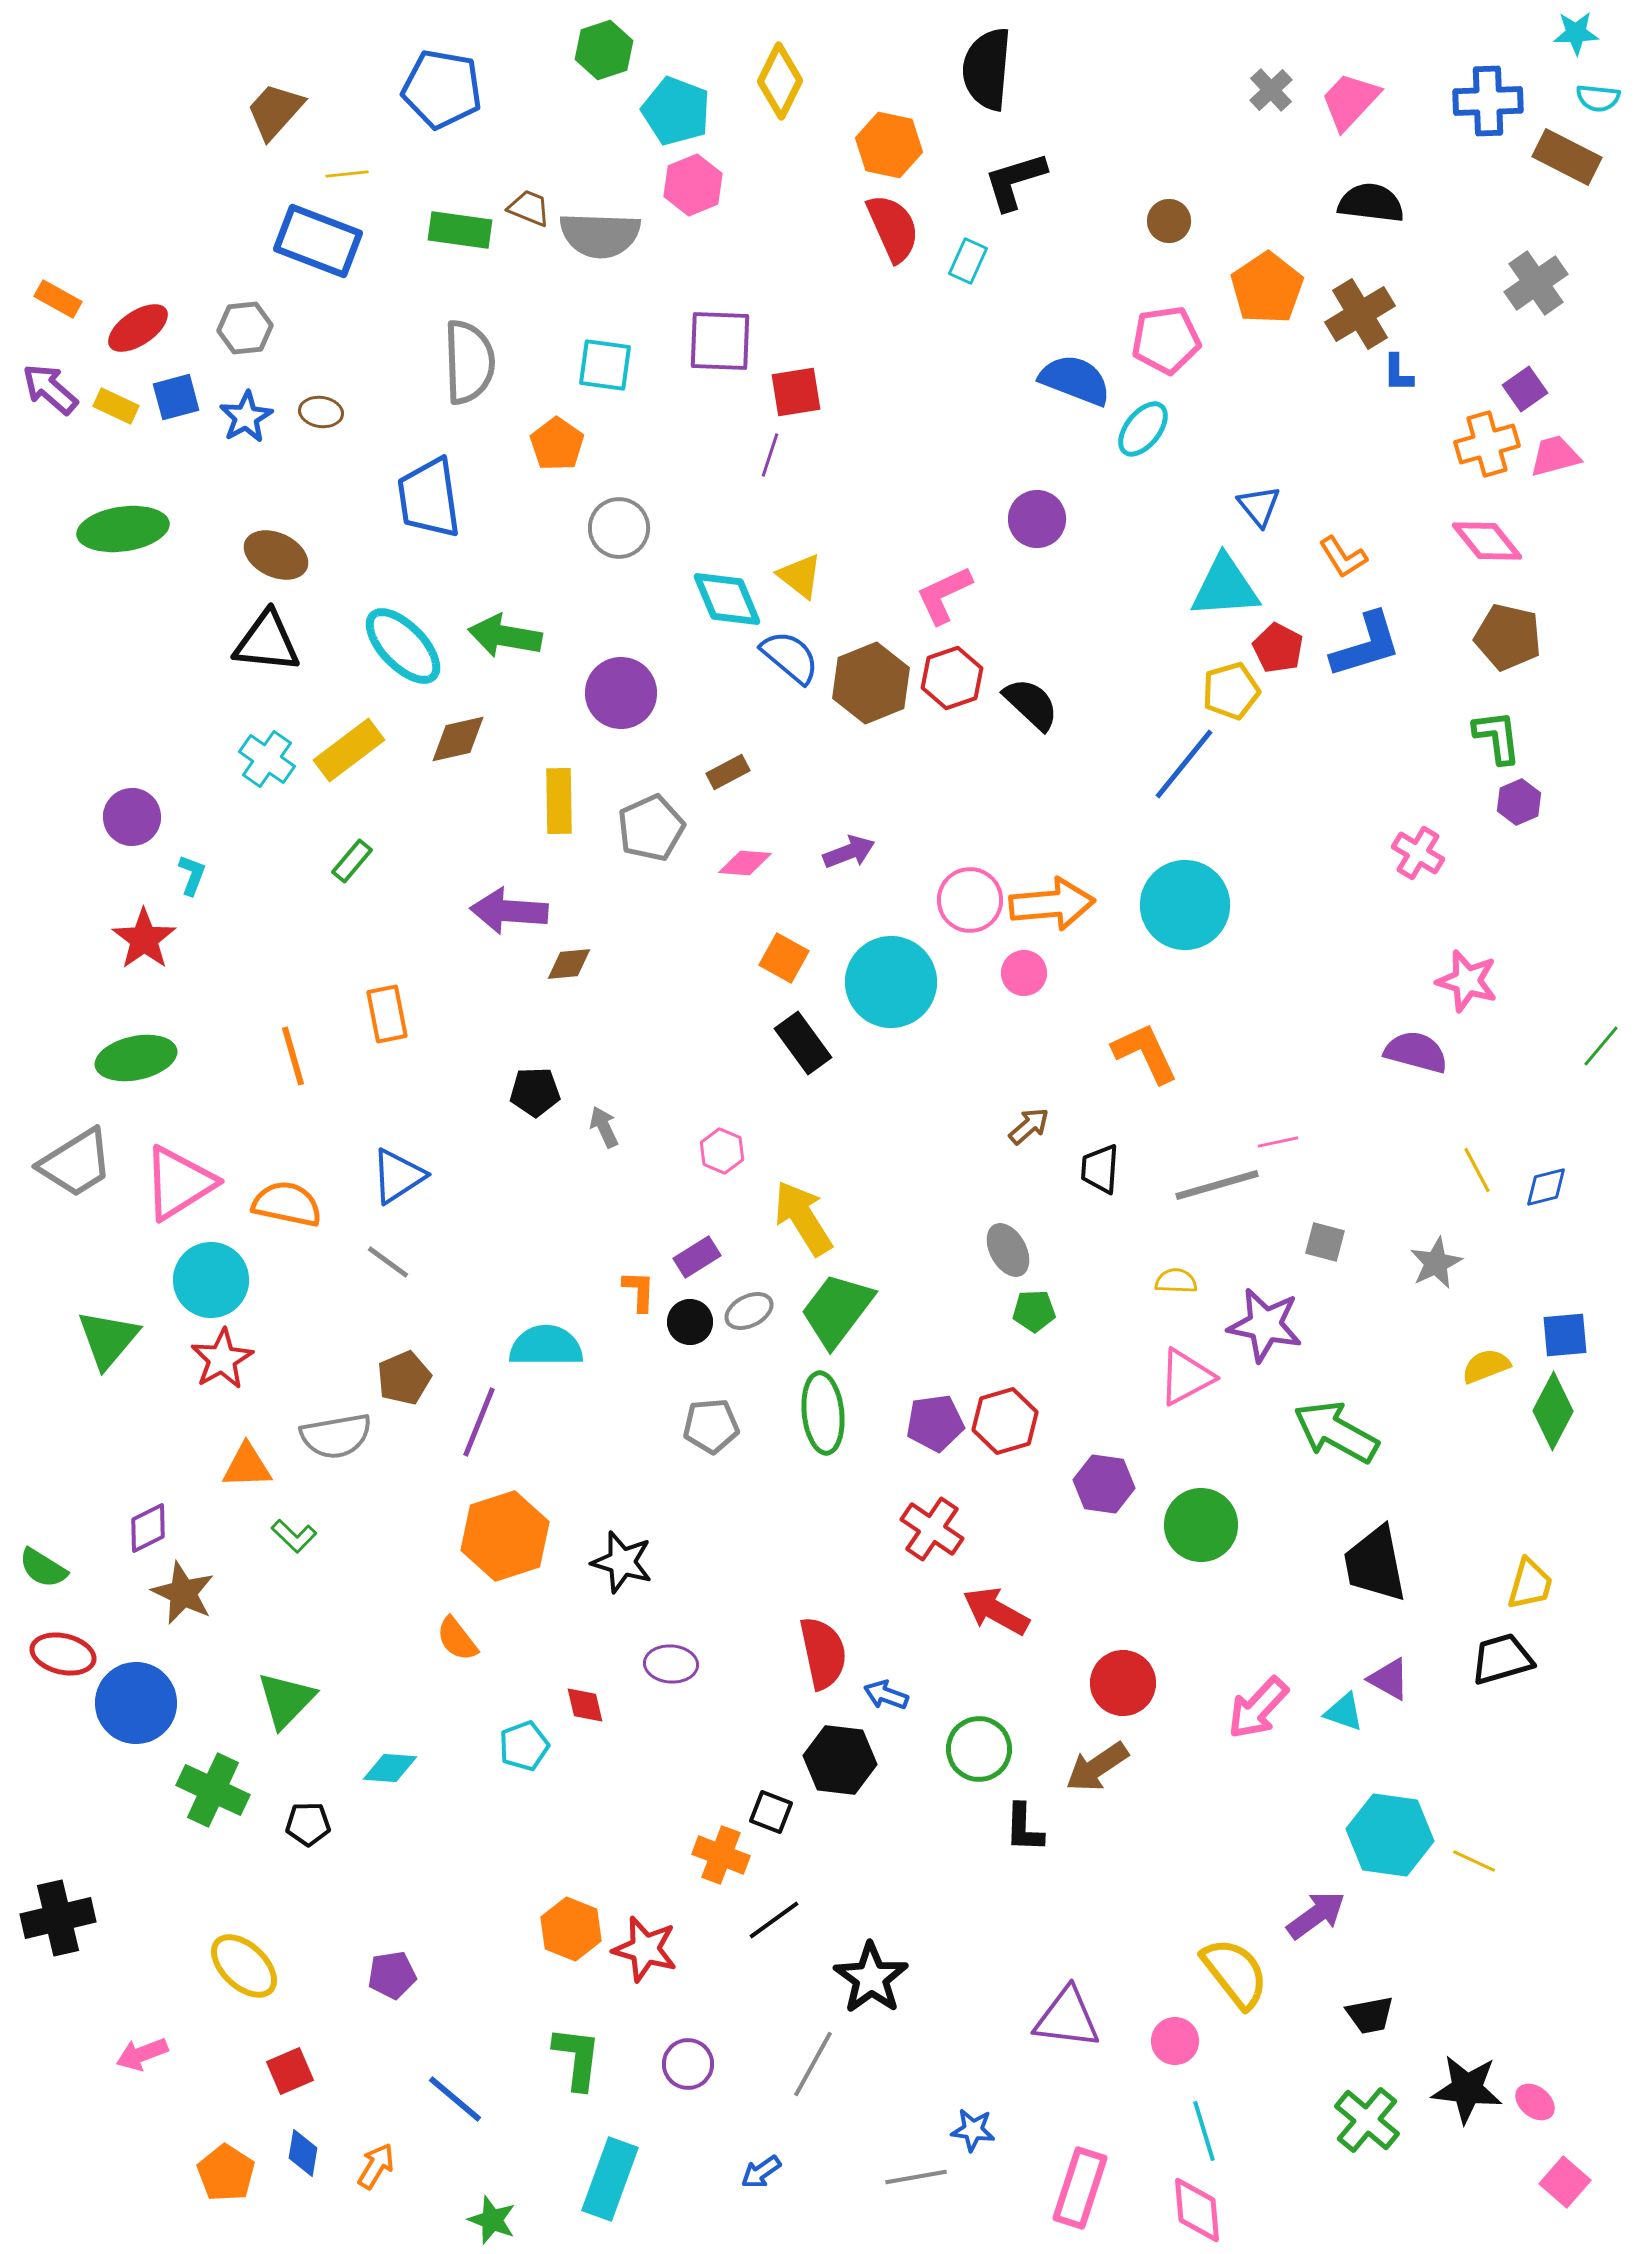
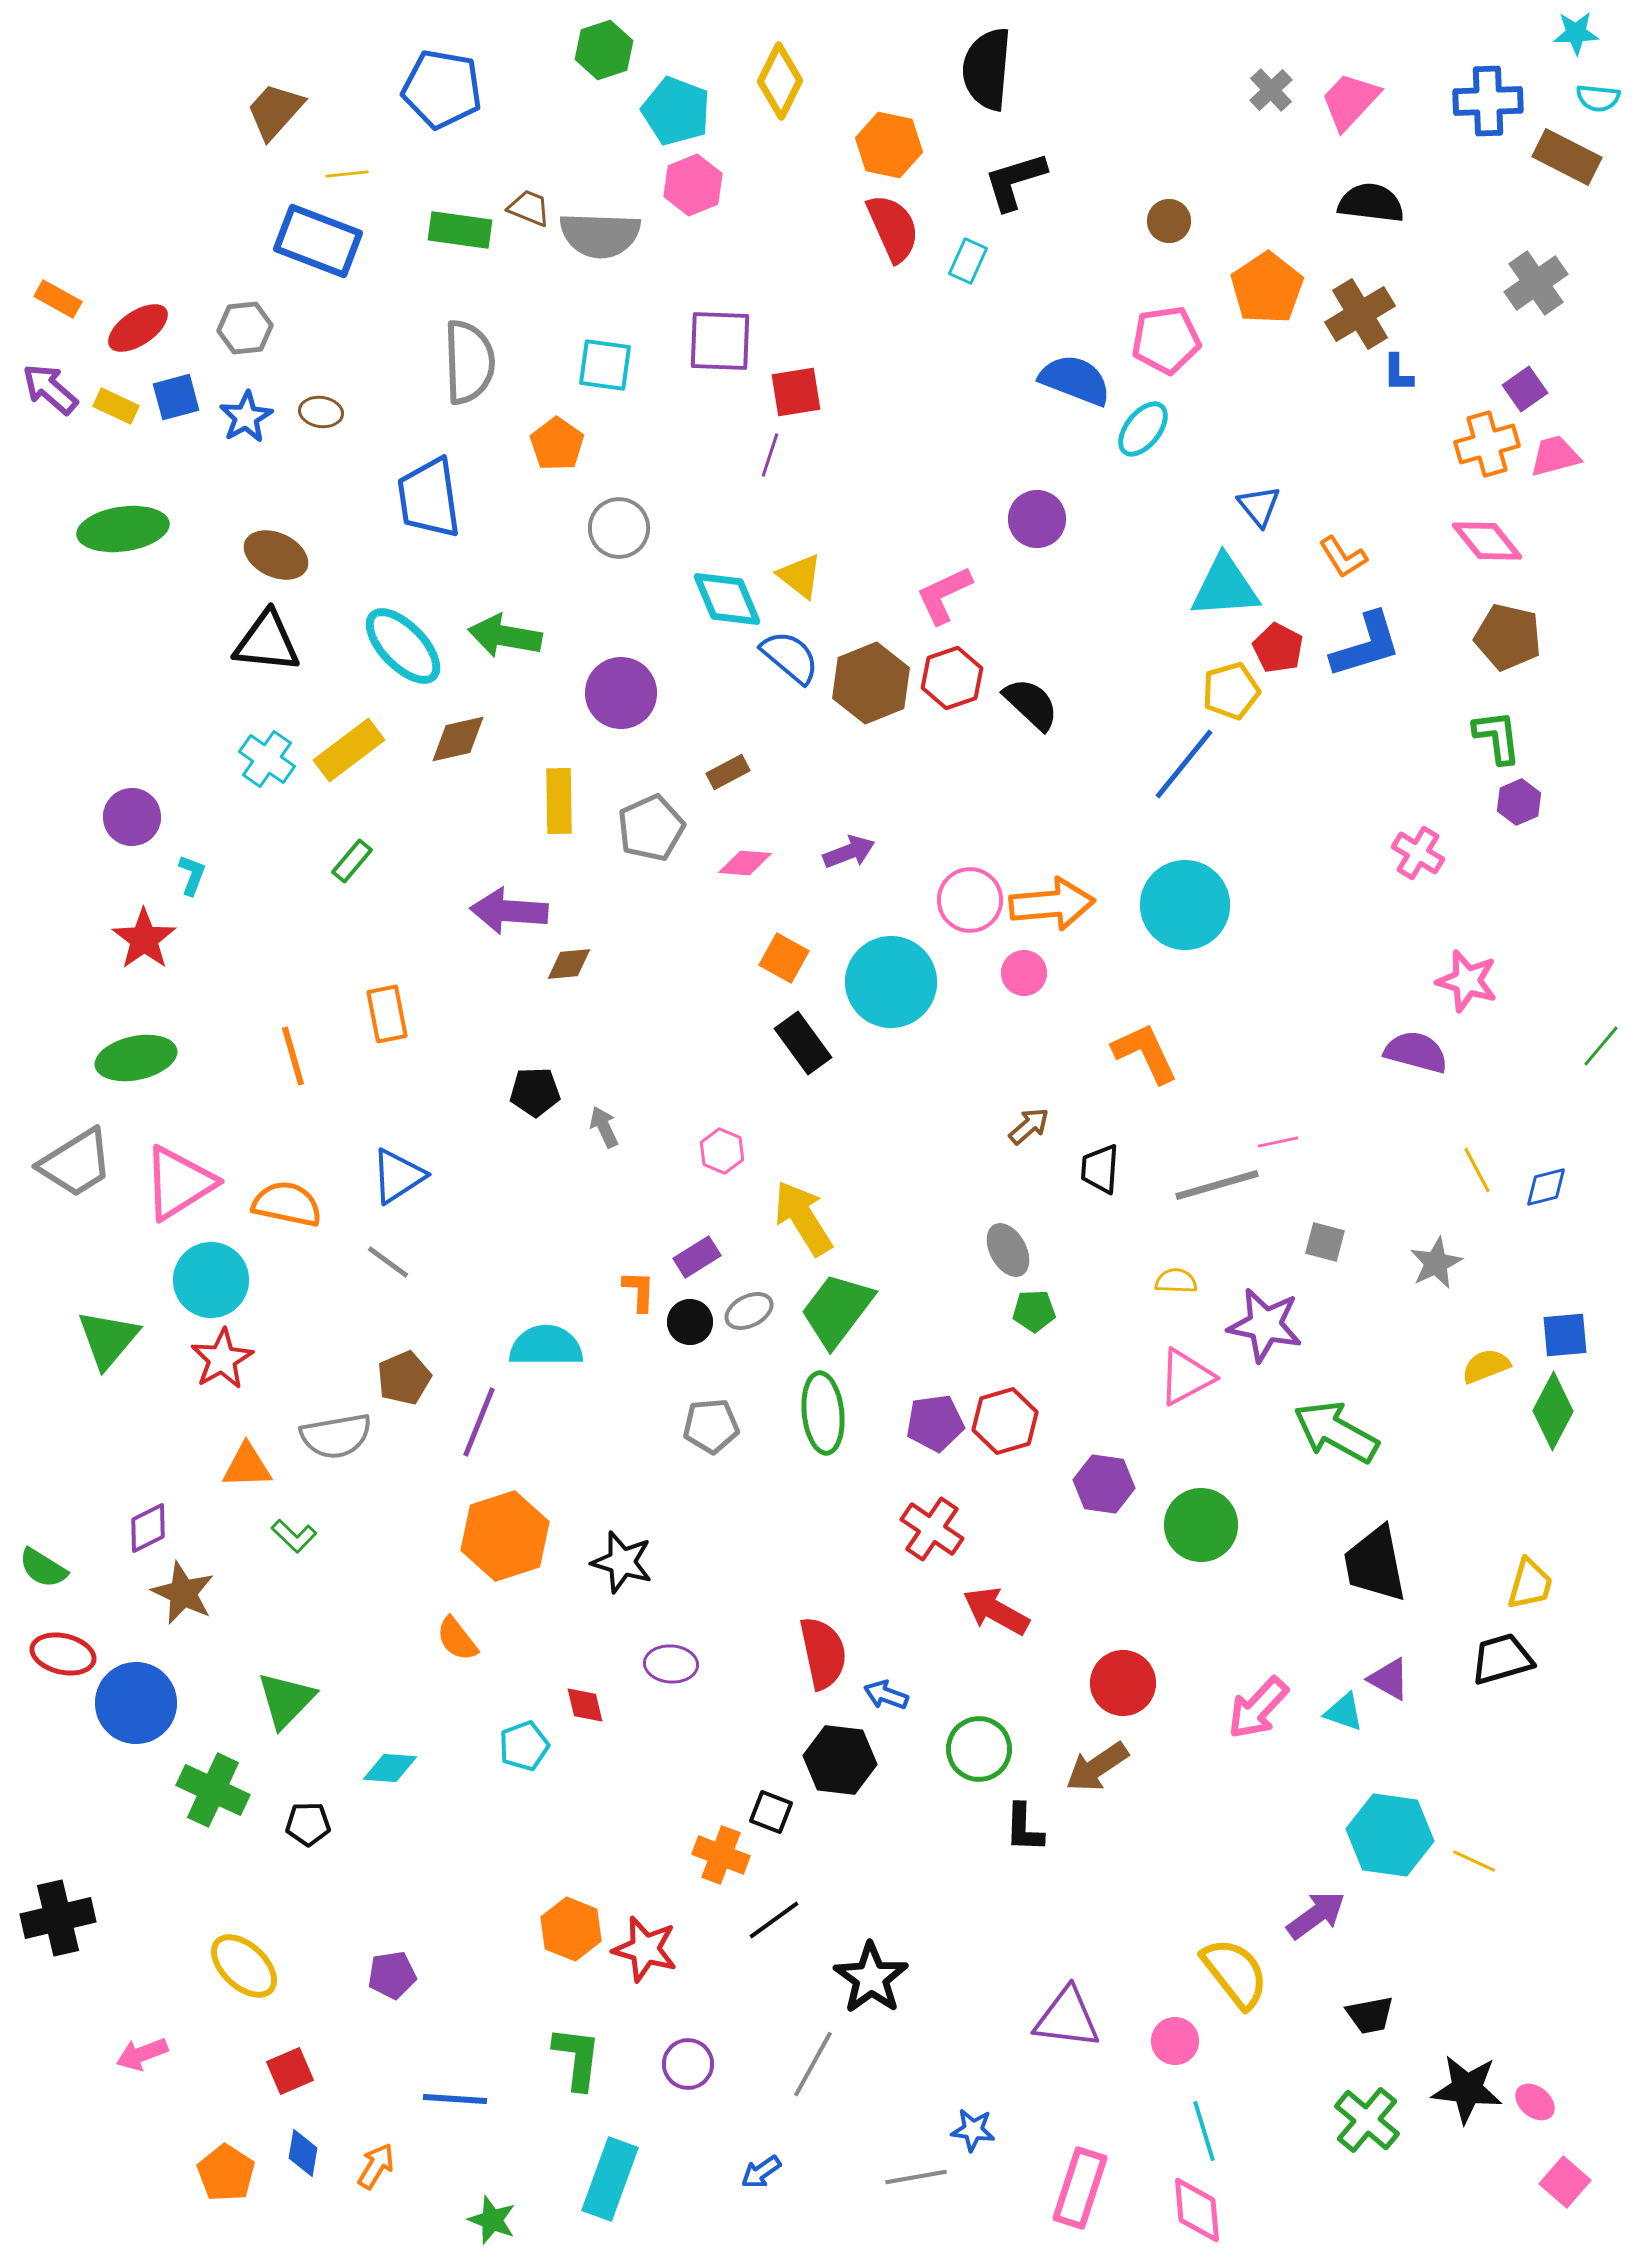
blue line at (455, 2099): rotated 36 degrees counterclockwise
